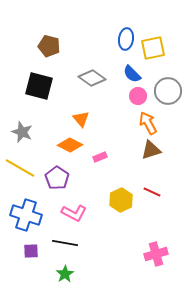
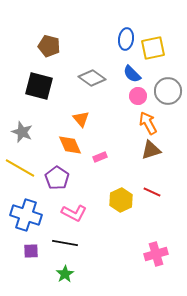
orange diamond: rotated 40 degrees clockwise
